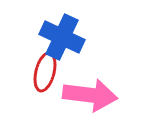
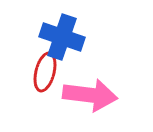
blue cross: rotated 6 degrees counterclockwise
